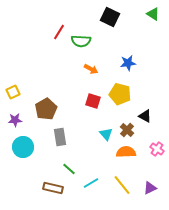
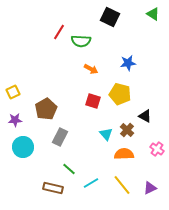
gray rectangle: rotated 36 degrees clockwise
orange semicircle: moved 2 px left, 2 px down
